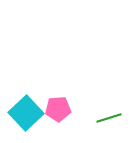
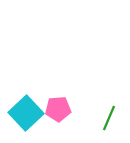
green line: rotated 50 degrees counterclockwise
